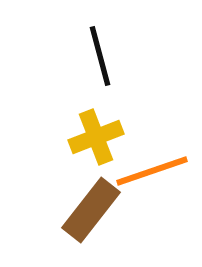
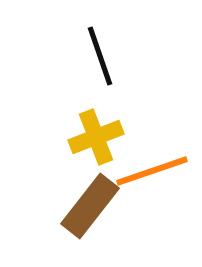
black line: rotated 4 degrees counterclockwise
brown rectangle: moved 1 px left, 4 px up
